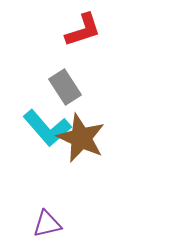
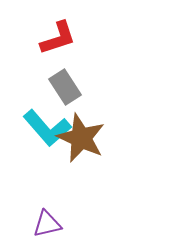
red L-shape: moved 25 px left, 8 px down
